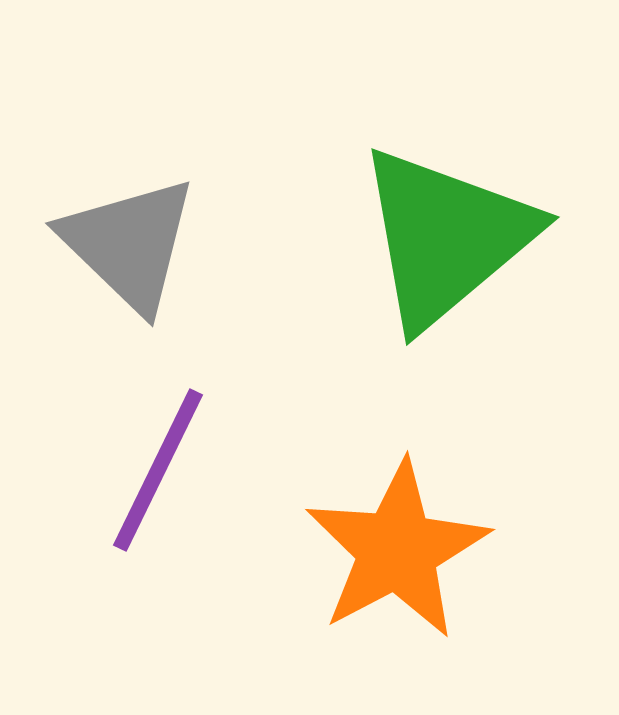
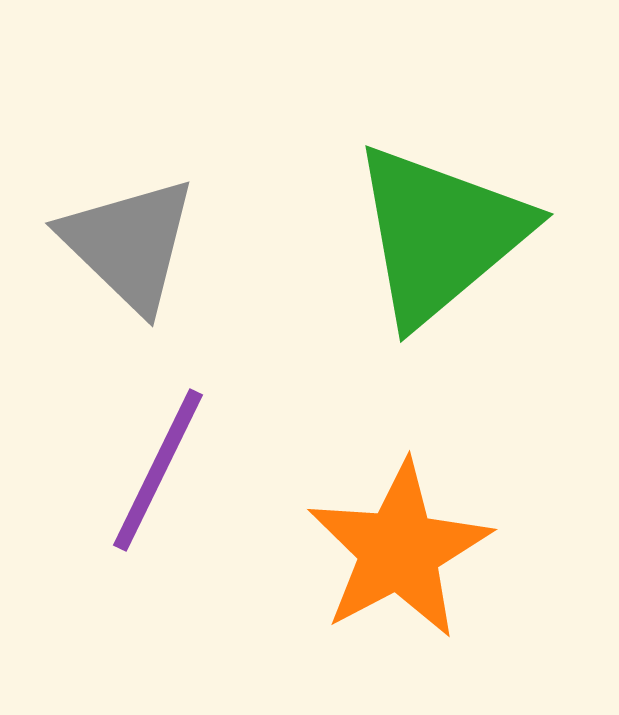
green triangle: moved 6 px left, 3 px up
orange star: moved 2 px right
